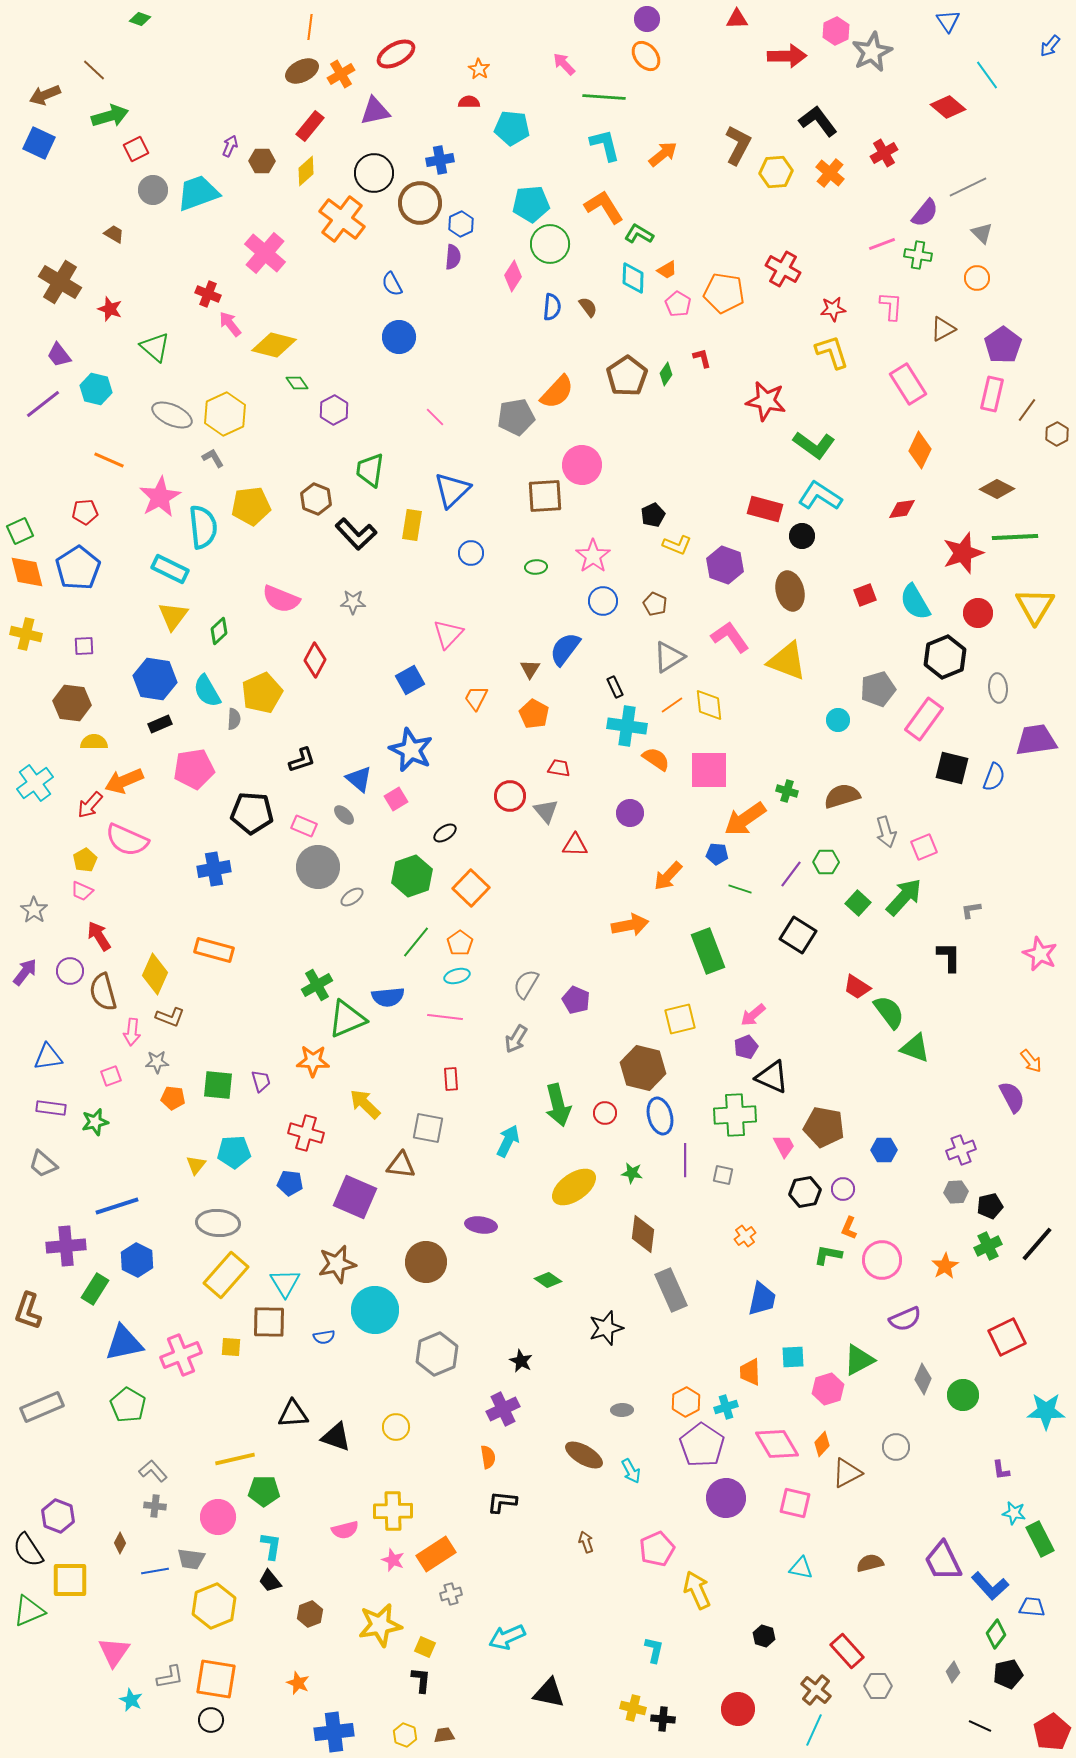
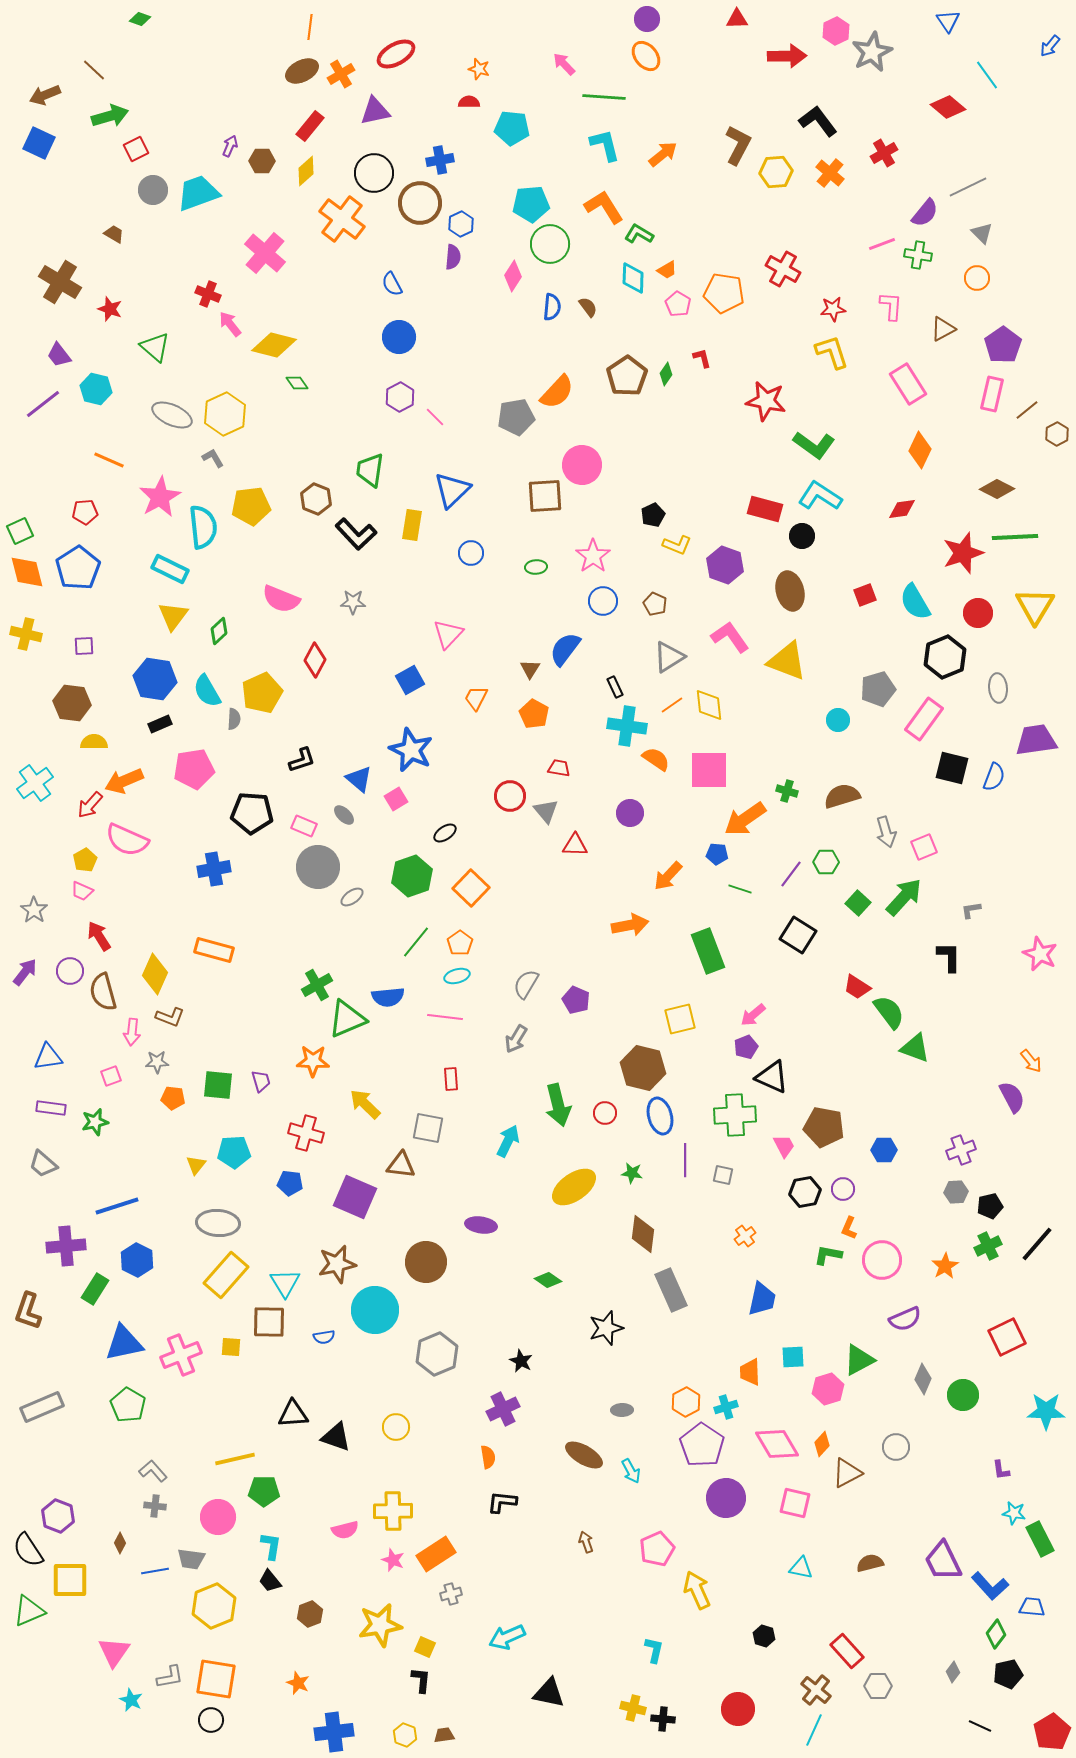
orange star at (479, 69): rotated 15 degrees counterclockwise
purple hexagon at (334, 410): moved 66 px right, 13 px up
brown line at (1027, 410): rotated 15 degrees clockwise
